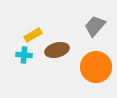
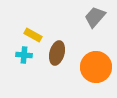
gray trapezoid: moved 9 px up
yellow rectangle: rotated 60 degrees clockwise
brown ellipse: moved 3 px down; rotated 60 degrees counterclockwise
